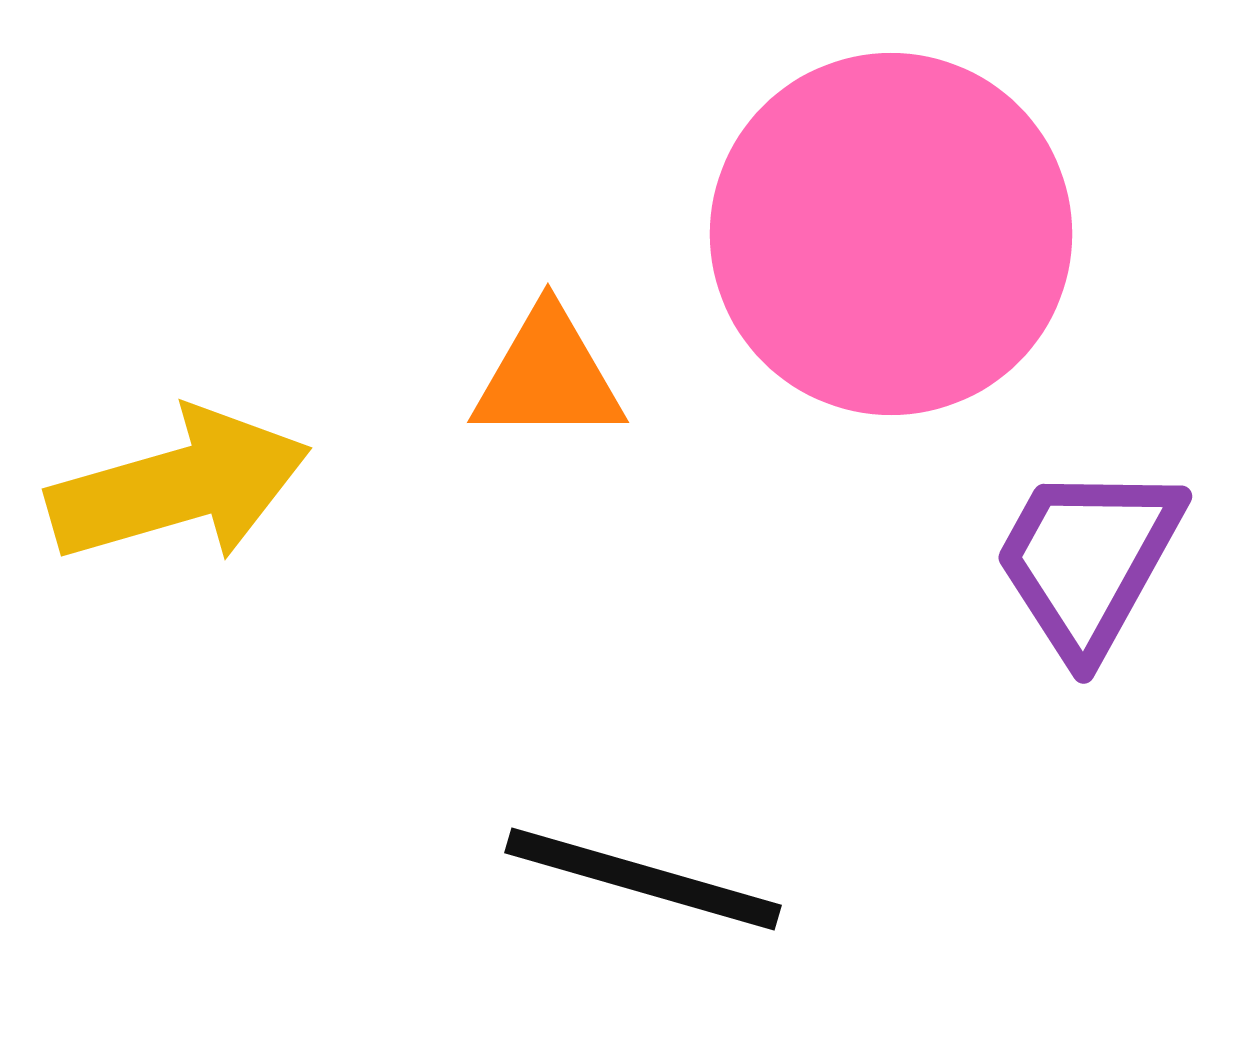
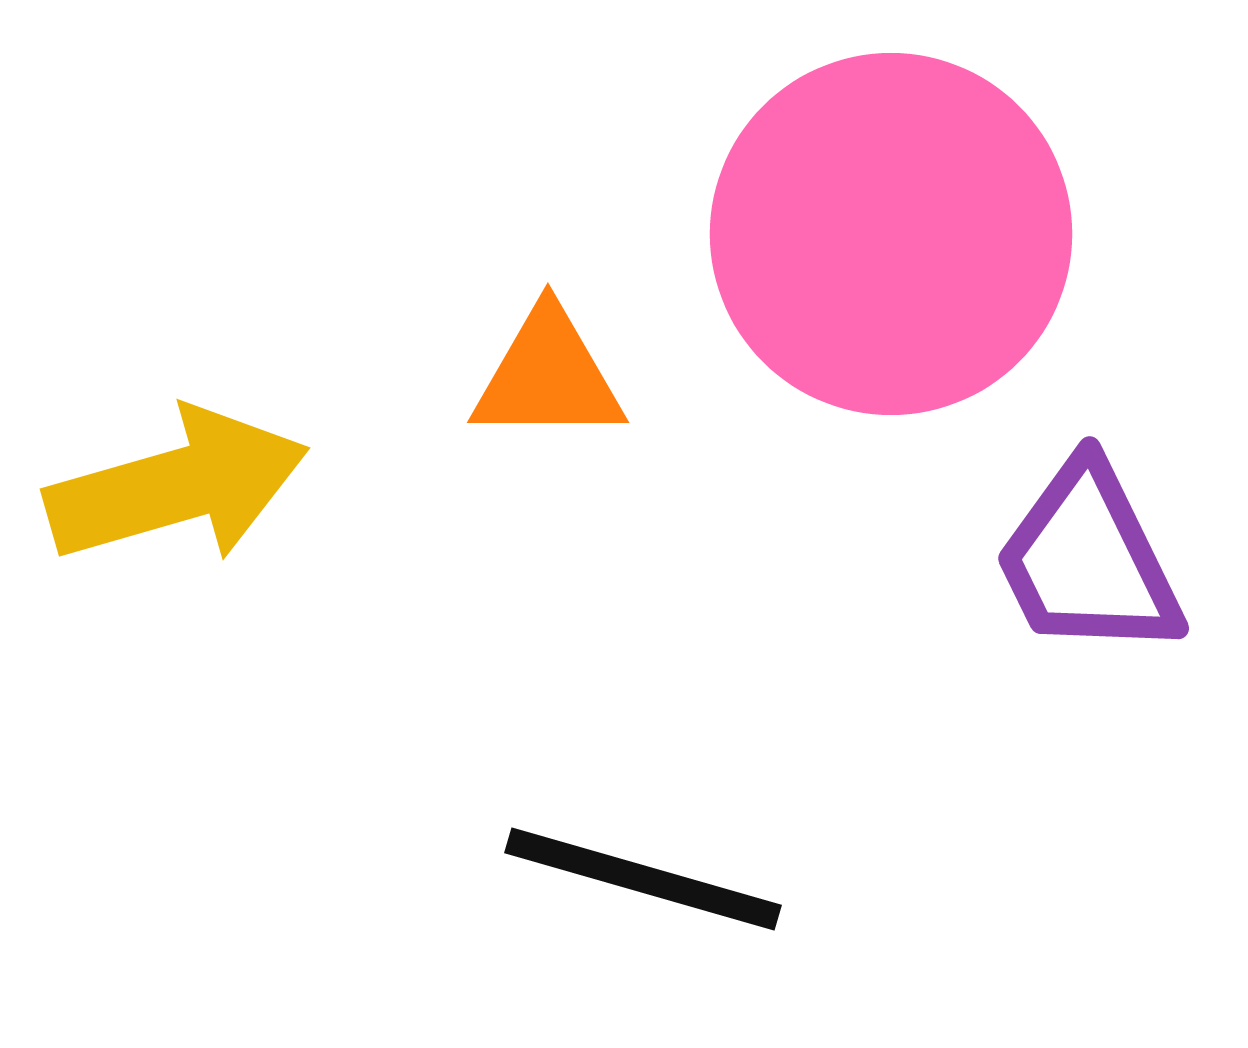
yellow arrow: moved 2 px left
purple trapezoid: rotated 55 degrees counterclockwise
